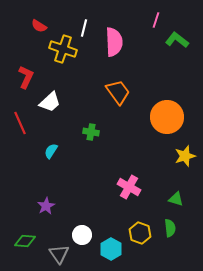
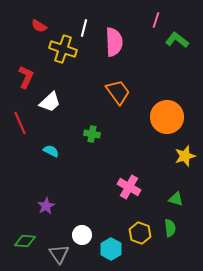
green cross: moved 1 px right, 2 px down
cyan semicircle: rotated 84 degrees clockwise
